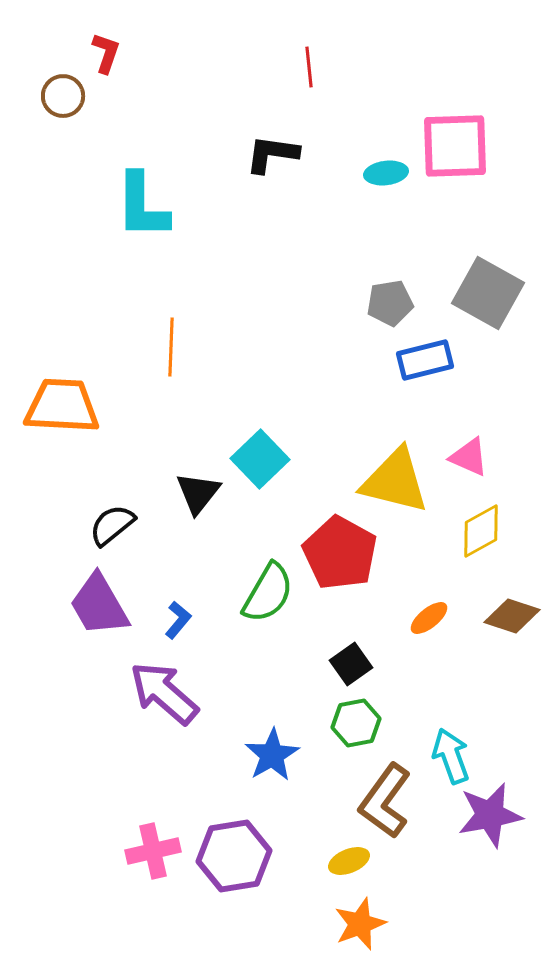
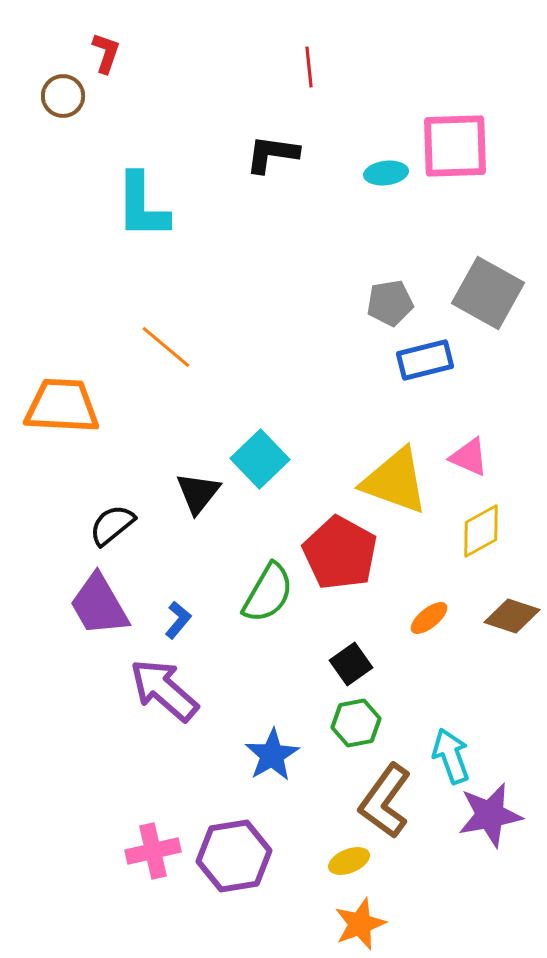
orange line: moved 5 px left; rotated 52 degrees counterclockwise
yellow triangle: rotated 6 degrees clockwise
purple arrow: moved 3 px up
